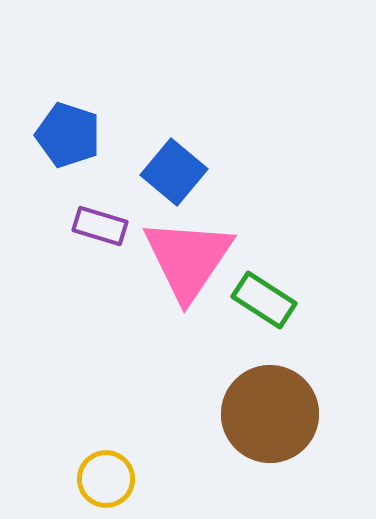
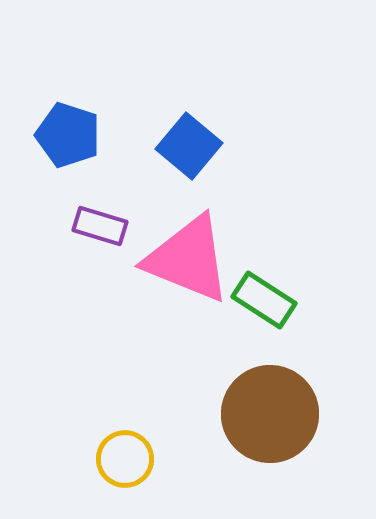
blue square: moved 15 px right, 26 px up
pink triangle: rotated 42 degrees counterclockwise
yellow circle: moved 19 px right, 20 px up
